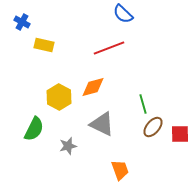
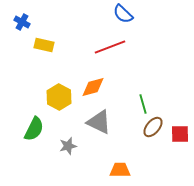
red line: moved 1 px right, 1 px up
gray triangle: moved 3 px left, 2 px up
orange trapezoid: rotated 70 degrees counterclockwise
